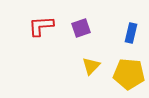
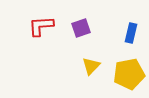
yellow pentagon: rotated 16 degrees counterclockwise
